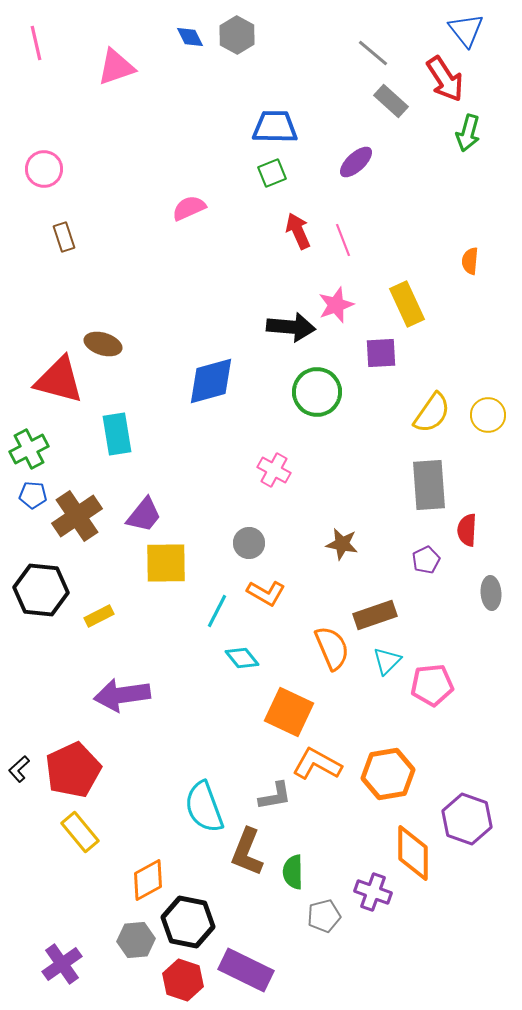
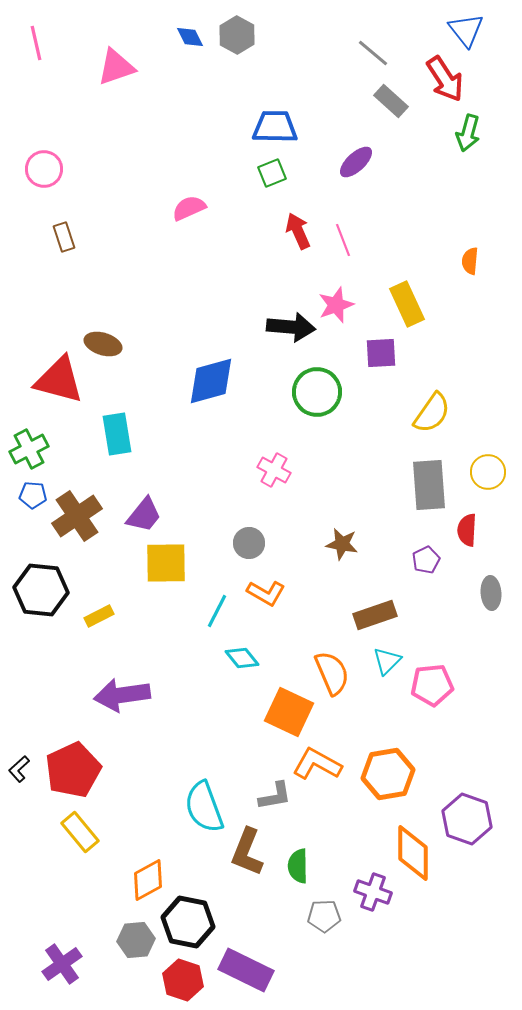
yellow circle at (488, 415): moved 57 px down
orange semicircle at (332, 648): moved 25 px down
green semicircle at (293, 872): moved 5 px right, 6 px up
gray pentagon at (324, 916): rotated 12 degrees clockwise
